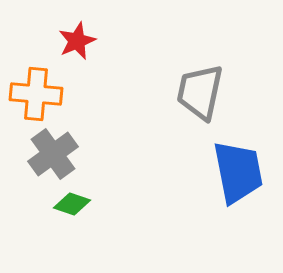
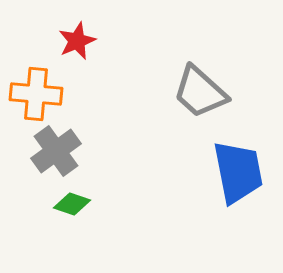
gray trapezoid: rotated 60 degrees counterclockwise
gray cross: moved 3 px right, 3 px up
